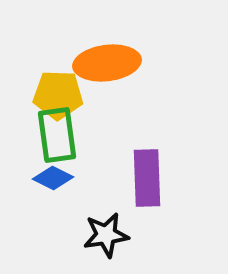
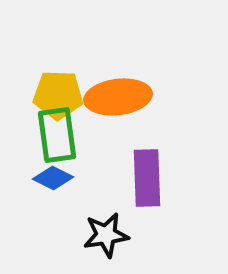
orange ellipse: moved 11 px right, 34 px down
